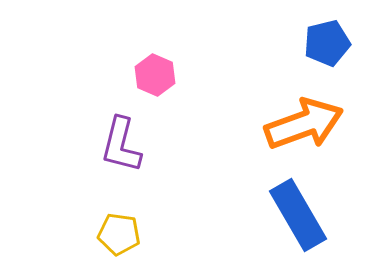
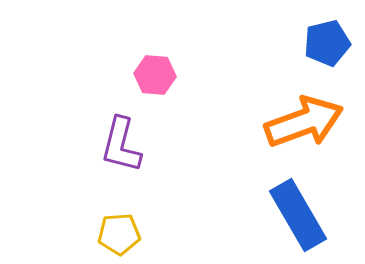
pink hexagon: rotated 18 degrees counterclockwise
orange arrow: moved 2 px up
yellow pentagon: rotated 12 degrees counterclockwise
